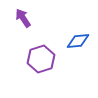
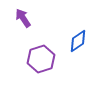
blue diamond: rotated 30 degrees counterclockwise
